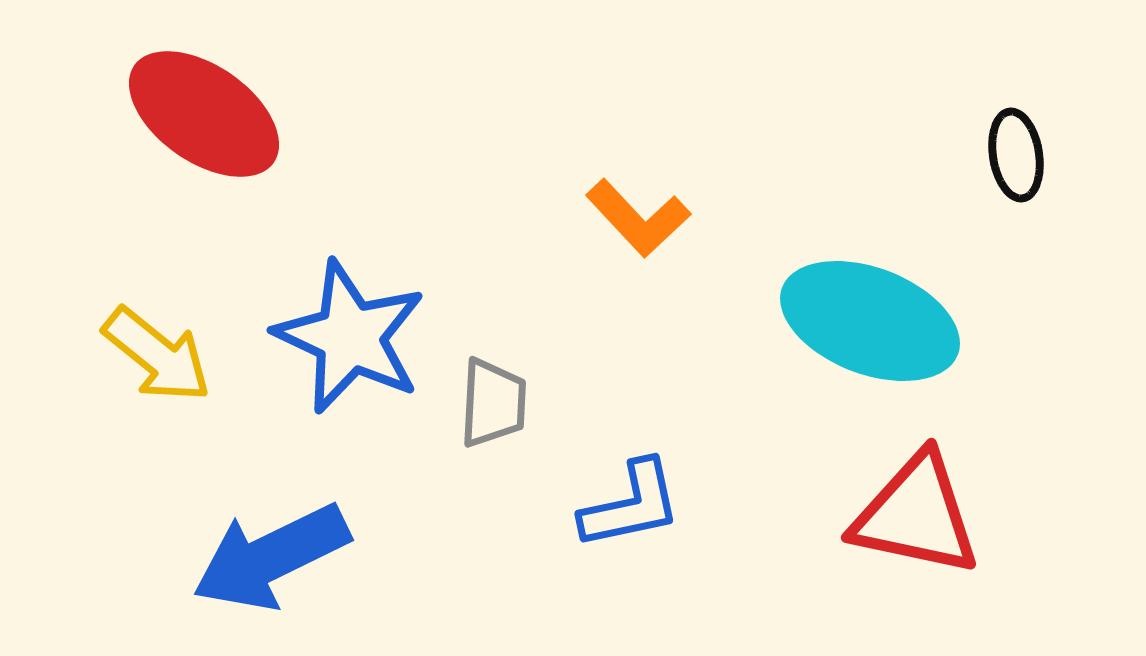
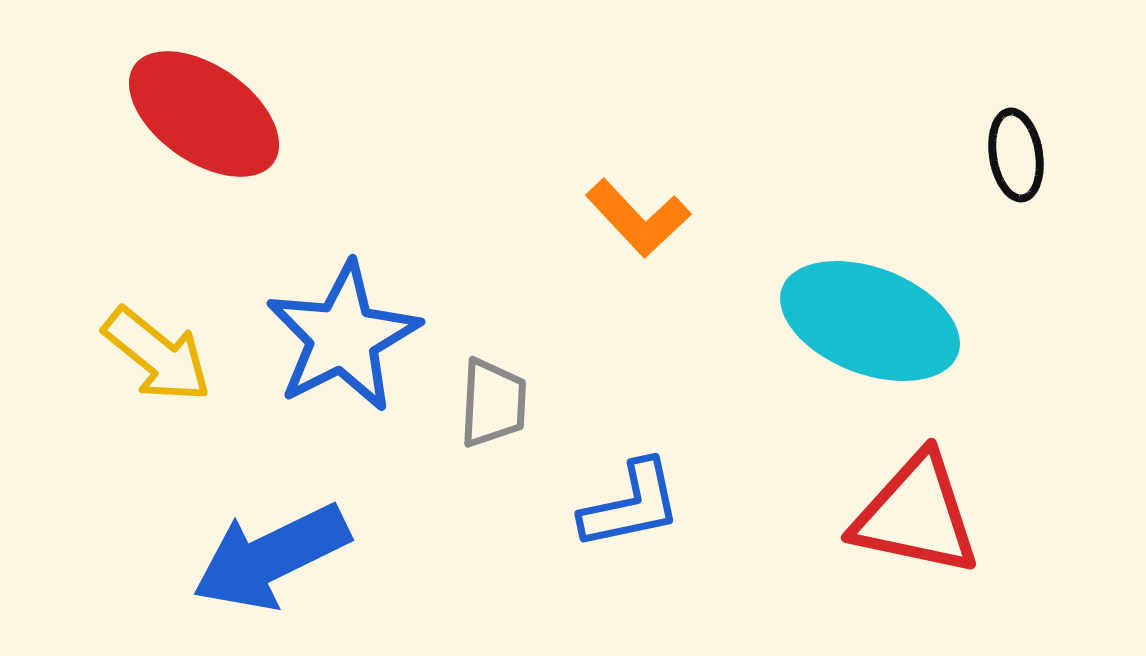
blue star: moved 7 px left; rotated 20 degrees clockwise
